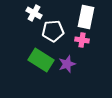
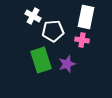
white cross: moved 1 px left, 3 px down
green rectangle: rotated 40 degrees clockwise
